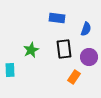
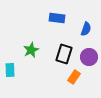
black rectangle: moved 5 px down; rotated 24 degrees clockwise
